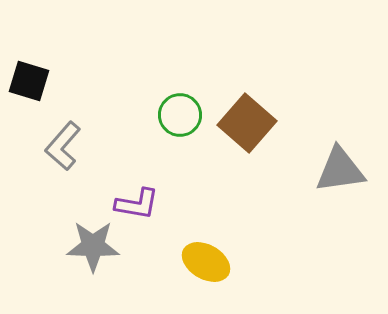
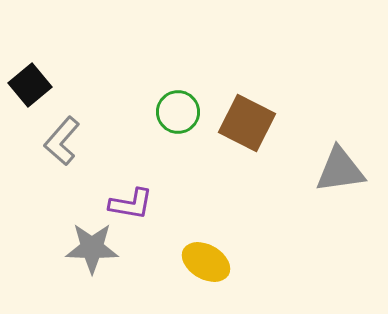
black square: moved 1 px right, 4 px down; rotated 33 degrees clockwise
green circle: moved 2 px left, 3 px up
brown square: rotated 14 degrees counterclockwise
gray L-shape: moved 1 px left, 5 px up
purple L-shape: moved 6 px left
gray star: moved 1 px left, 2 px down
